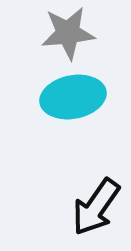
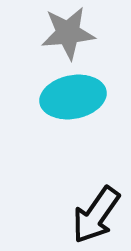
black arrow: moved 8 px down
